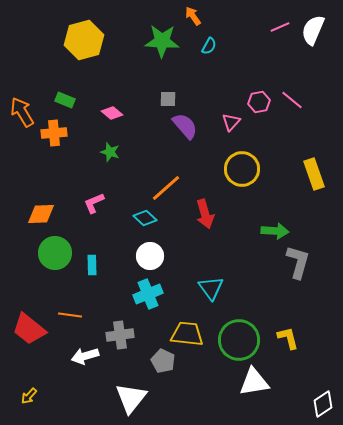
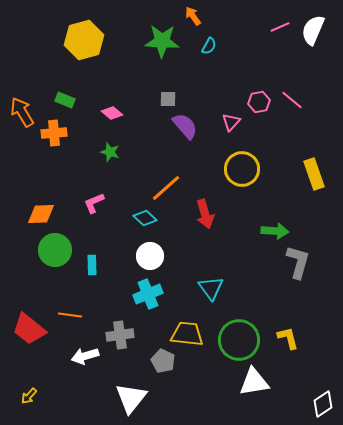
green circle at (55, 253): moved 3 px up
